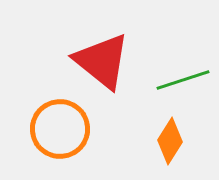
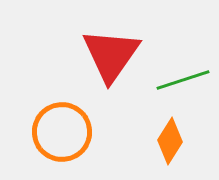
red triangle: moved 9 px right, 6 px up; rotated 26 degrees clockwise
orange circle: moved 2 px right, 3 px down
